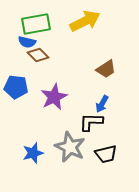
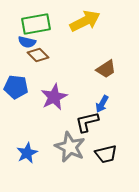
black L-shape: moved 4 px left; rotated 15 degrees counterclockwise
blue star: moved 6 px left; rotated 10 degrees counterclockwise
